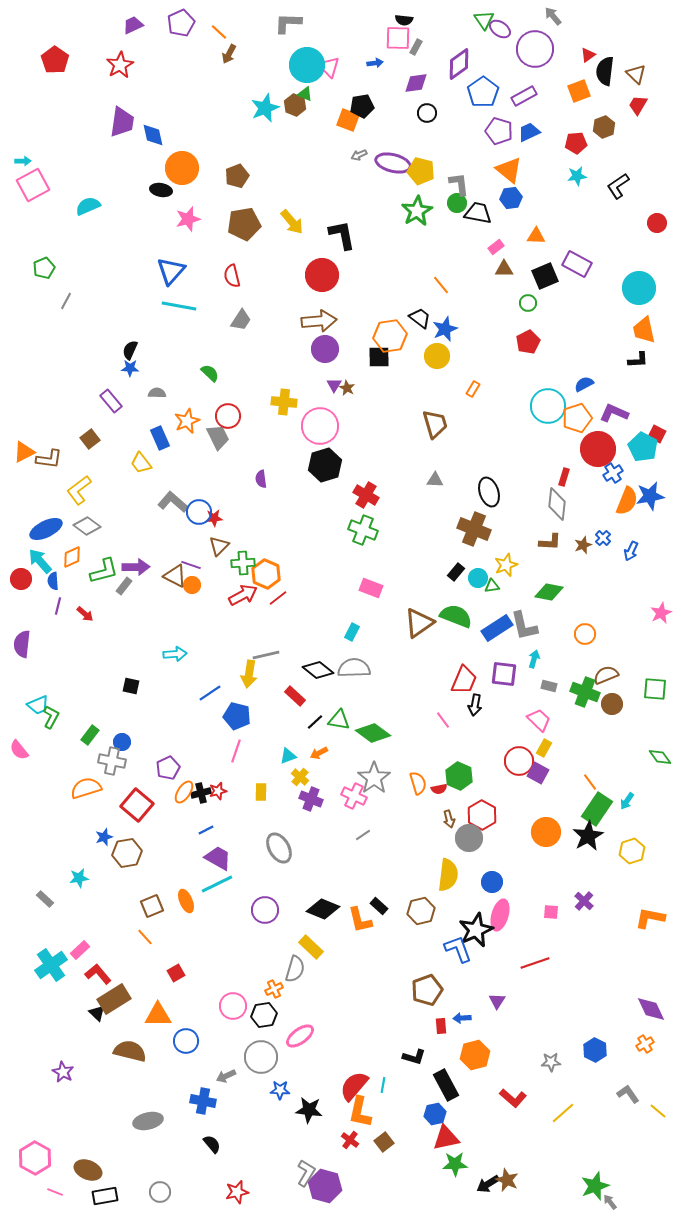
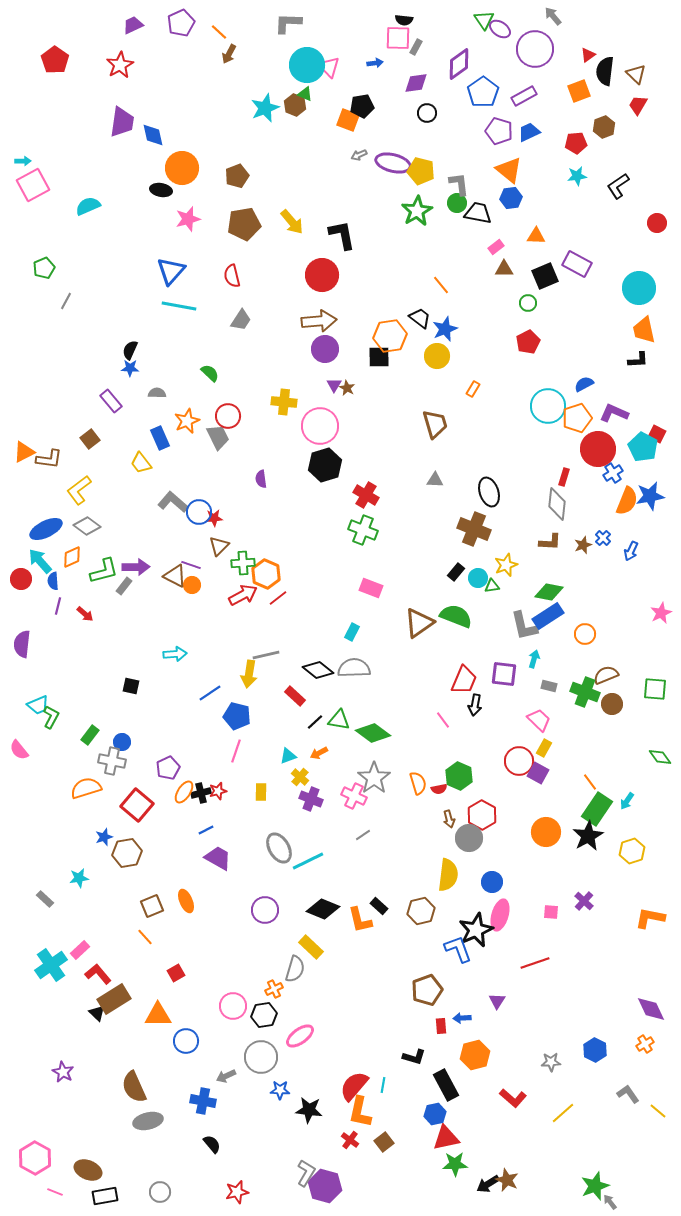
blue rectangle at (497, 628): moved 51 px right, 12 px up
cyan line at (217, 884): moved 91 px right, 23 px up
brown semicircle at (130, 1051): moved 4 px right, 36 px down; rotated 128 degrees counterclockwise
